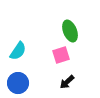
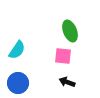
cyan semicircle: moved 1 px left, 1 px up
pink square: moved 2 px right, 1 px down; rotated 24 degrees clockwise
black arrow: rotated 63 degrees clockwise
